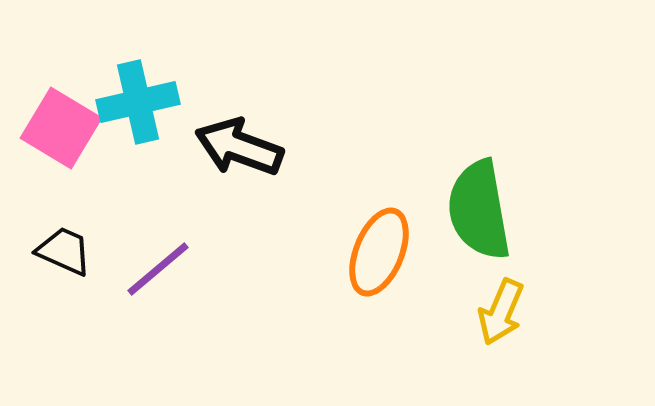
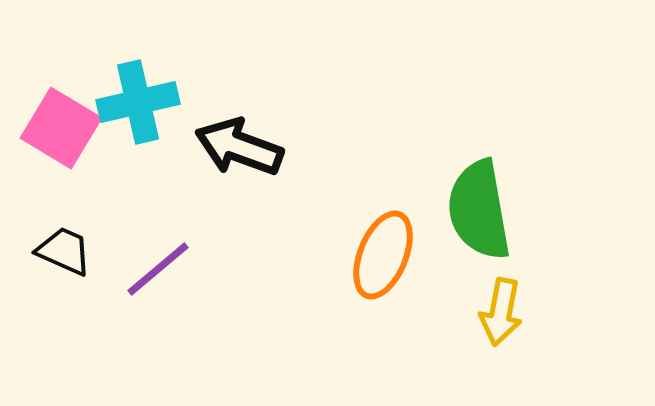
orange ellipse: moved 4 px right, 3 px down
yellow arrow: rotated 12 degrees counterclockwise
